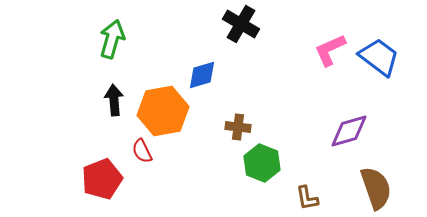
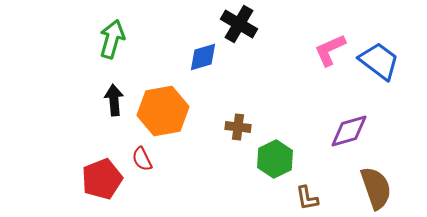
black cross: moved 2 px left
blue trapezoid: moved 4 px down
blue diamond: moved 1 px right, 18 px up
red semicircle: moved 8 px down
green hexagon: moved 13 px right, 4 px up; rotated 12 degrees clockwise
